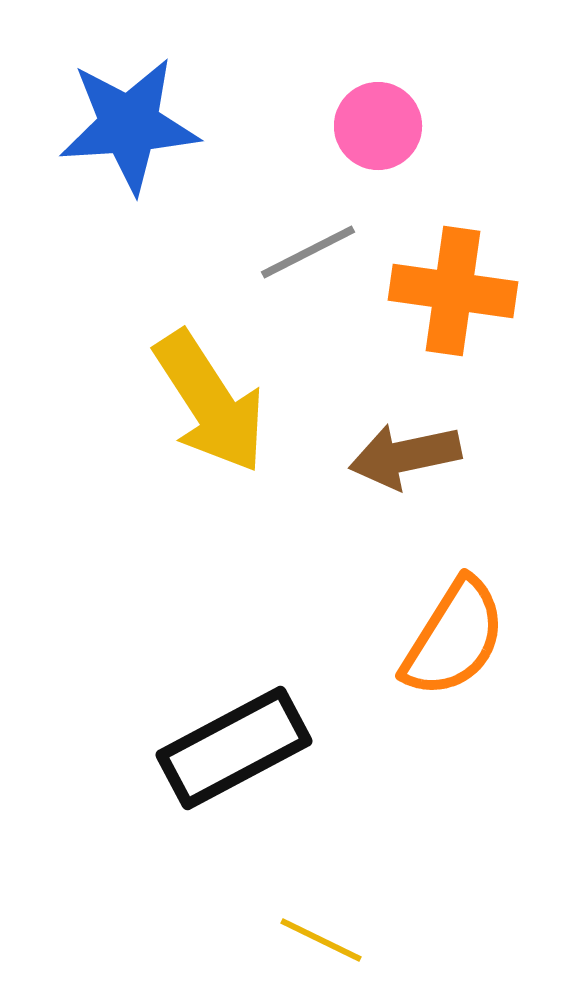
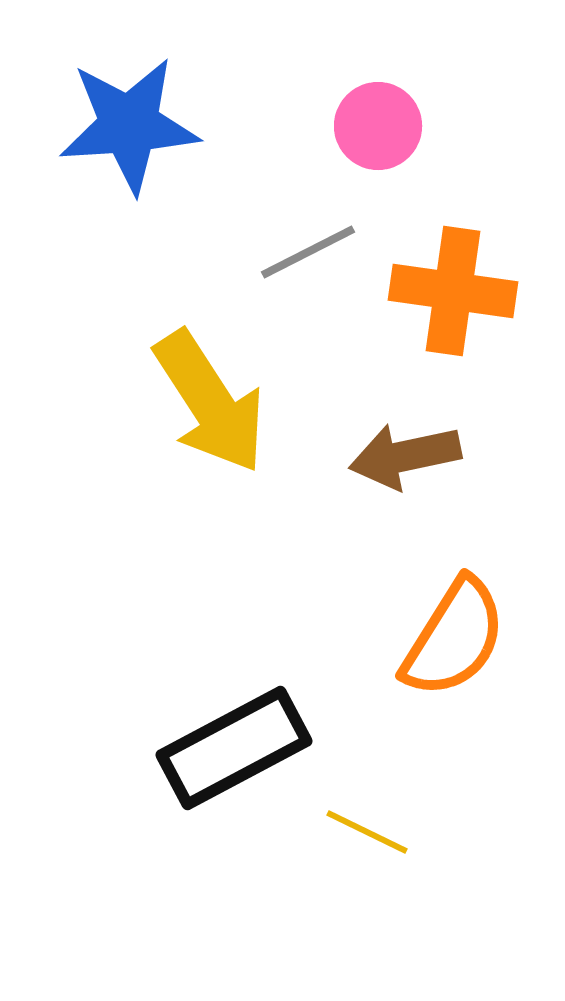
yellow line: moved 46 px right, 108 px up
